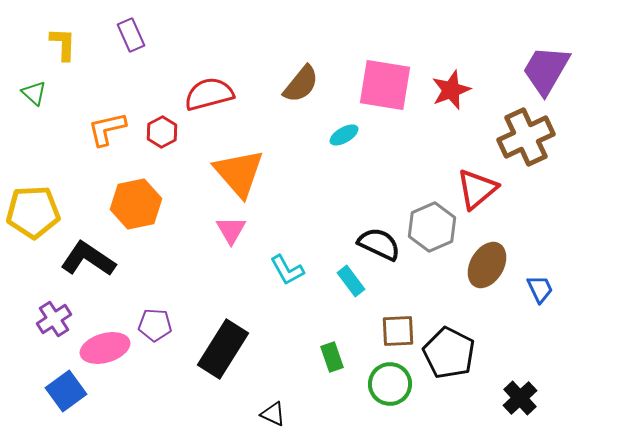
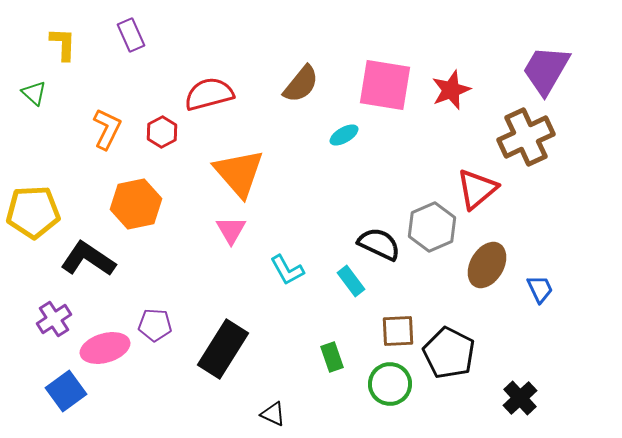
orange L-shape: rotated 129 degrees clockwise
